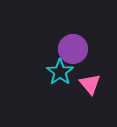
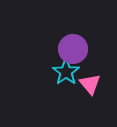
cyan star: moved 6 px right
